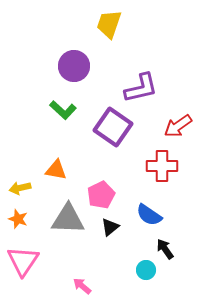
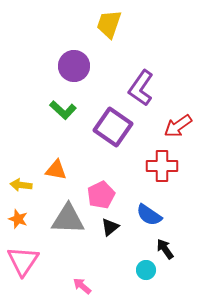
purple L-shape: rotated 138 degrees clockwise
yellow arrow: moved 1 px right, 3 px up; rotated 20 degrees clockwise
